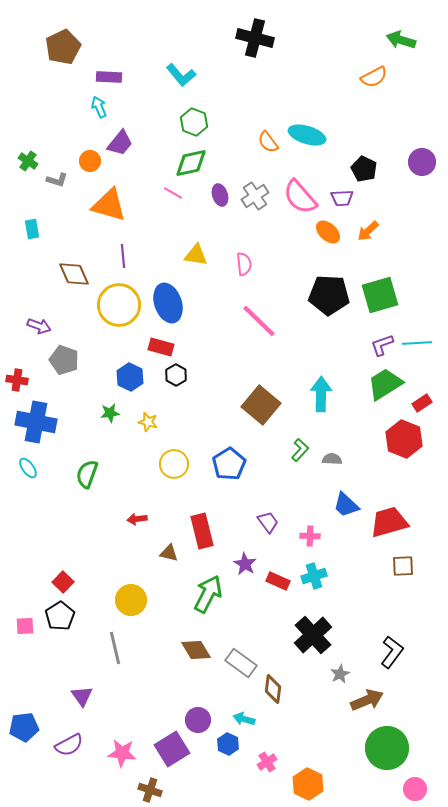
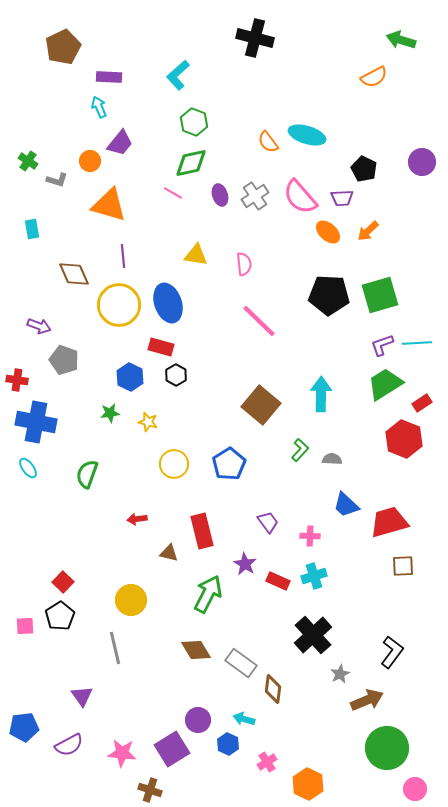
cyan L-shape at (181, 75): moved 3 px left; rotated 88 degrees clockwise
